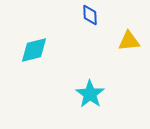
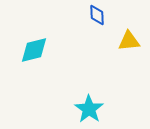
blue diamond: moved 7 px right
cyan star: moved 1 px left, 15 px down
